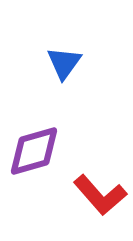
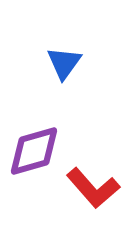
red L-shape: moved 7 px left, 7 px up
